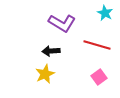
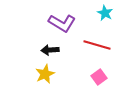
black arrow: moved 1 px left, 1 px up
